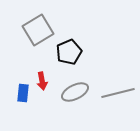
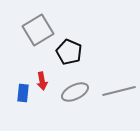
black pentagon: rotated 25 degrees counterclockwise
gray line: moved 1 px right, 2 px up
